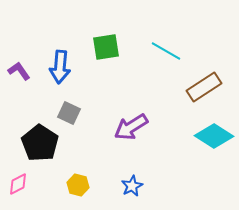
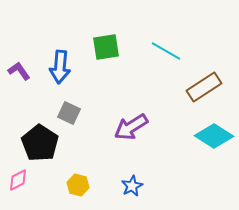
pink diamond: moved 4 px up
